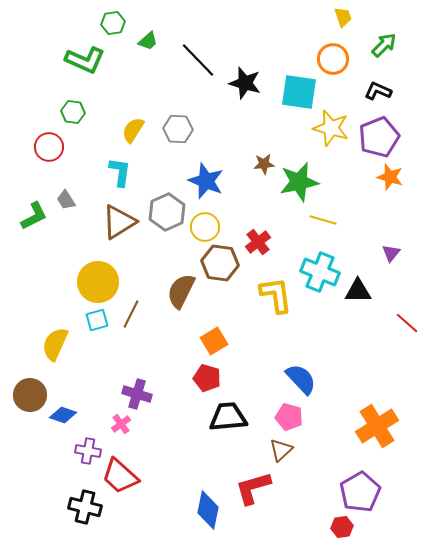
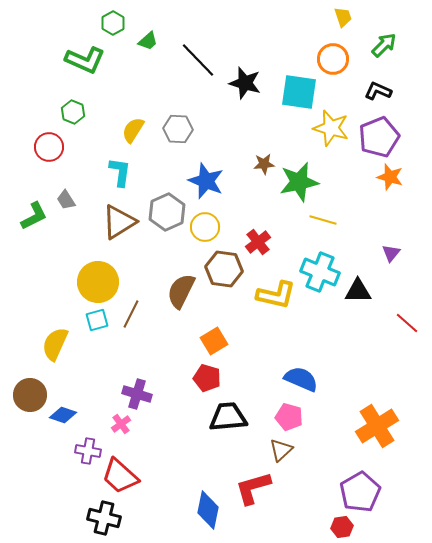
green hexagon at (113, 23): rotated 20 degrees counterclockwise
green hexagon at (73, 112): rotated 15 degrees clockwise
brown hexagon at (220, 263): moved 4 px right, 6 px down
yellow L-shape at (276, 295): rotated 111 degrees clockwise
blue semicircle at (301, 379): rotated 24 degrees counterclockwise
black cross at (85, 507): moved 19 px right, 11 px down
